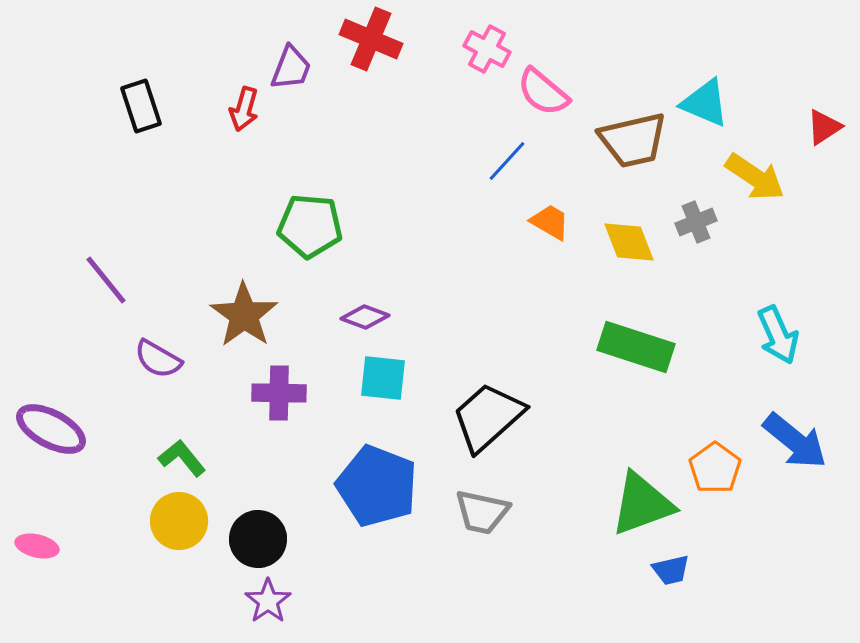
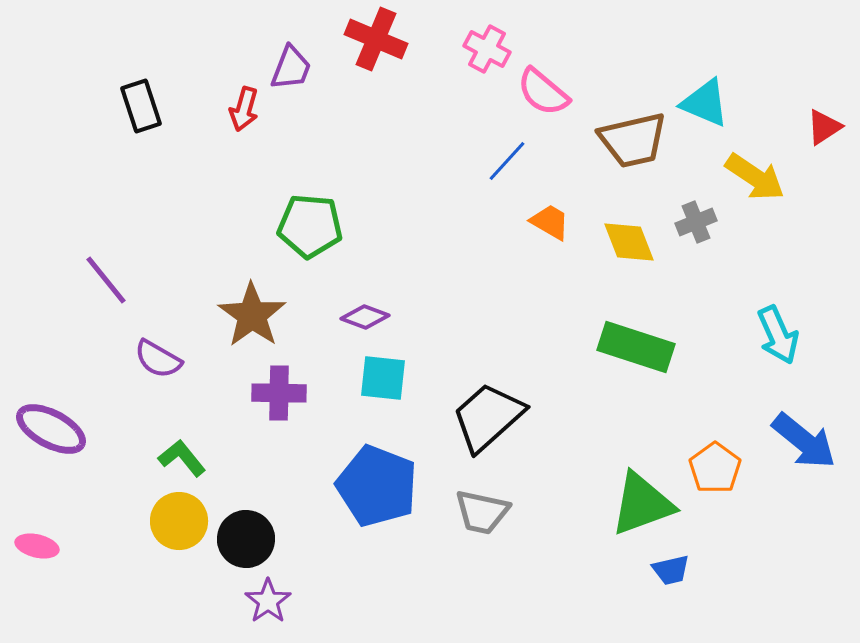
red cross: moved 5 px right
brown star: moved 8 px right
blue arrow: moved 9 px right
black circle: moved 12 px left
